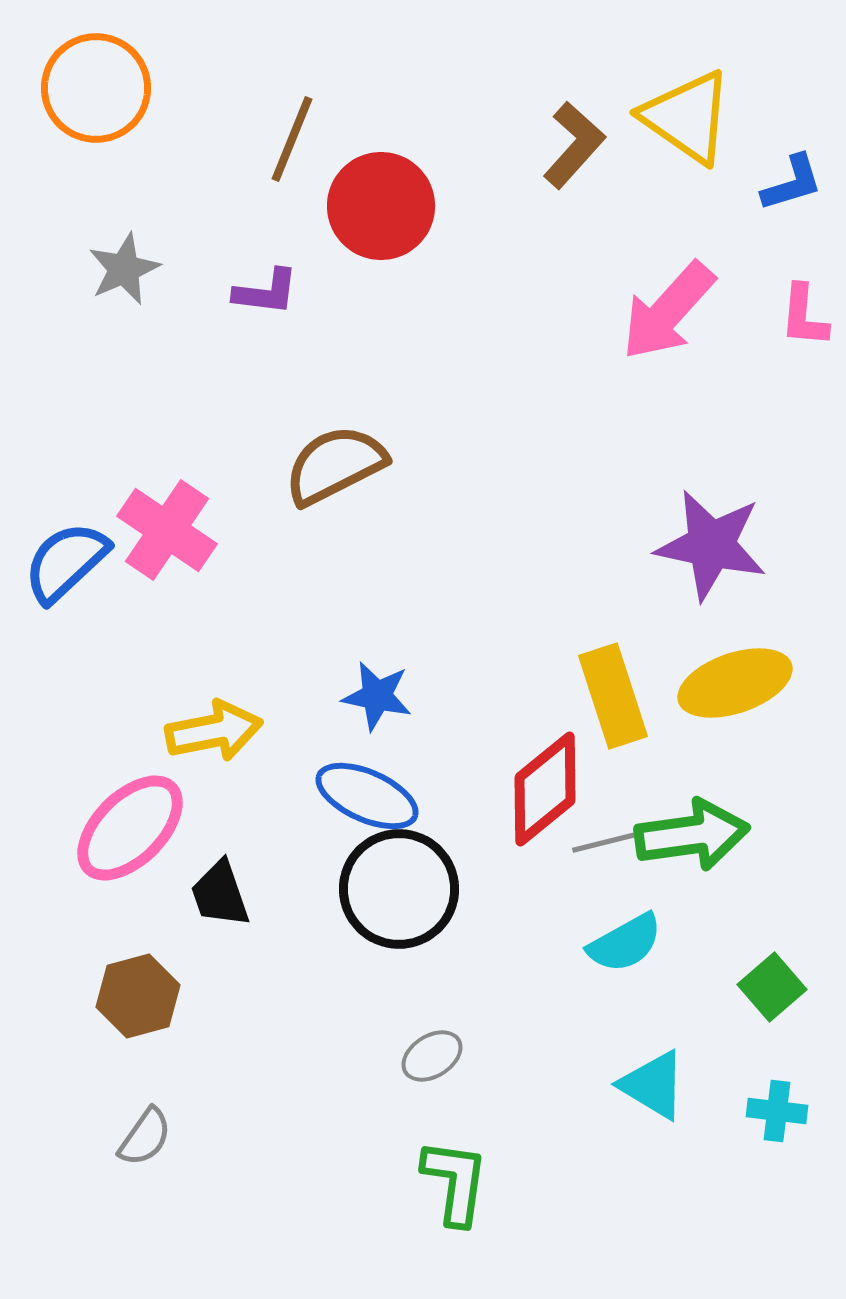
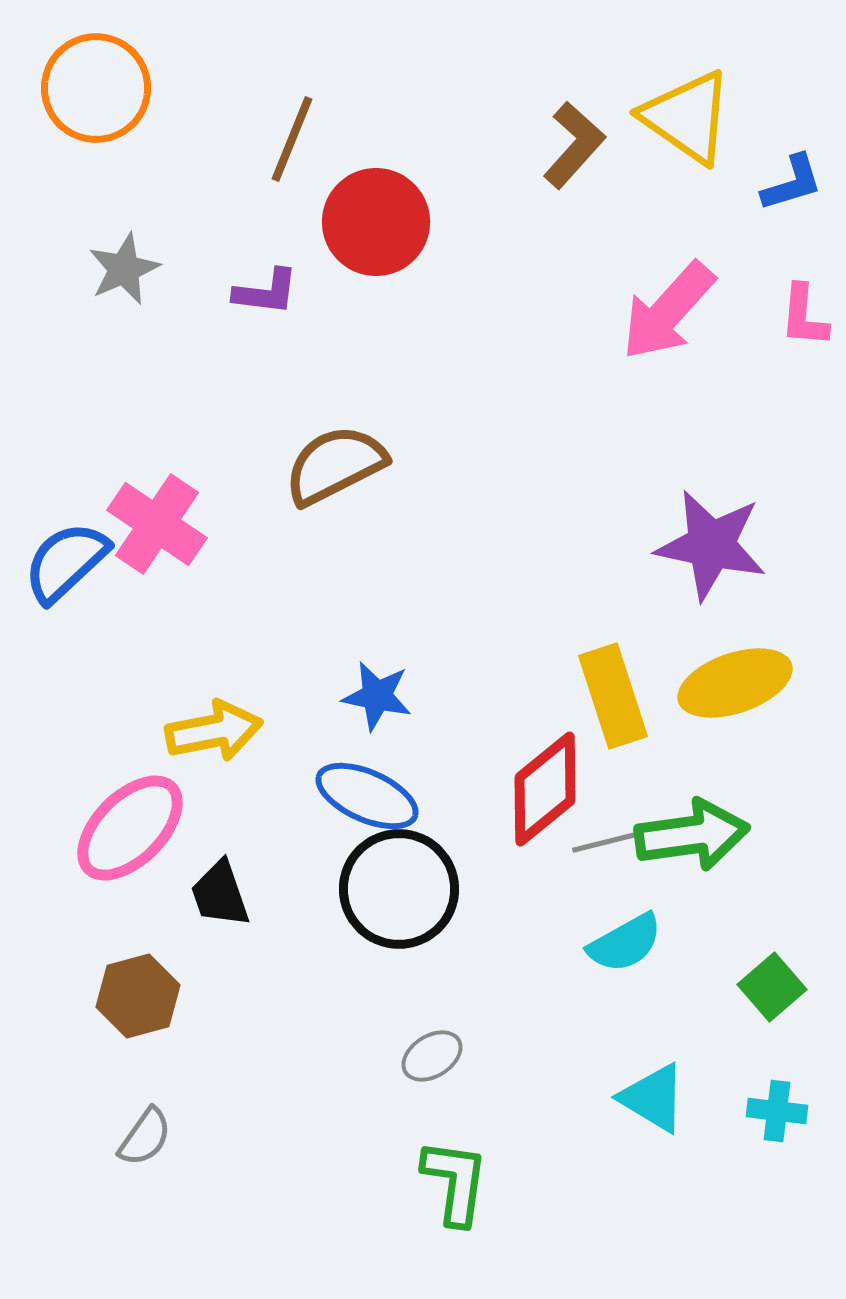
red circle: moved 5 px left, 16 px down
pink cross: moved 10 px left, 6 px up
cyan triangle: moved 13 px down
